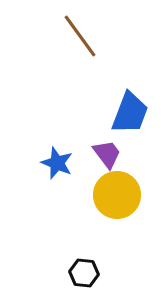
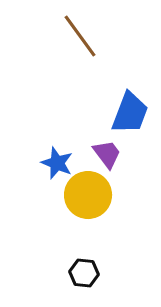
yellow circle: moved 29 px left
